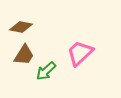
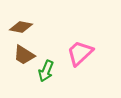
brown trapezoid: rotated 90 degrees clockwise
green arrow: rotated 25 degrees counterclockwise
